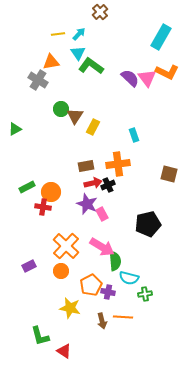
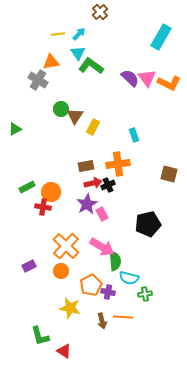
orange L-shape at (167, 72): moved 2 px right, 11 px down
purple star at (87, 204): rotated 20 degrees clockwise
